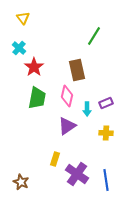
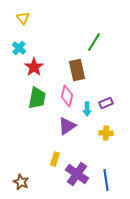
green line: moved 6 px down
